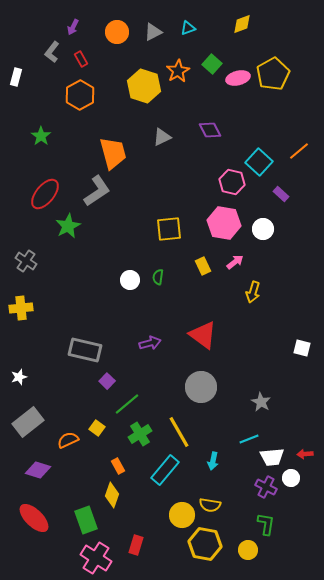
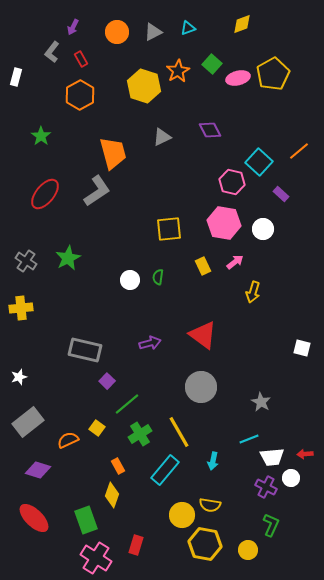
green star at (68, 226): moved 32 px down
green L-shape at (266, 524): moved 5 px right, 1 px down; rotated 15 degrees clockwise
